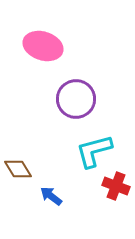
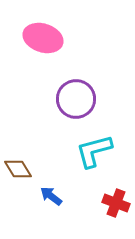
pink ellipse: moved 8 px up
red cross: moved 17 px down
